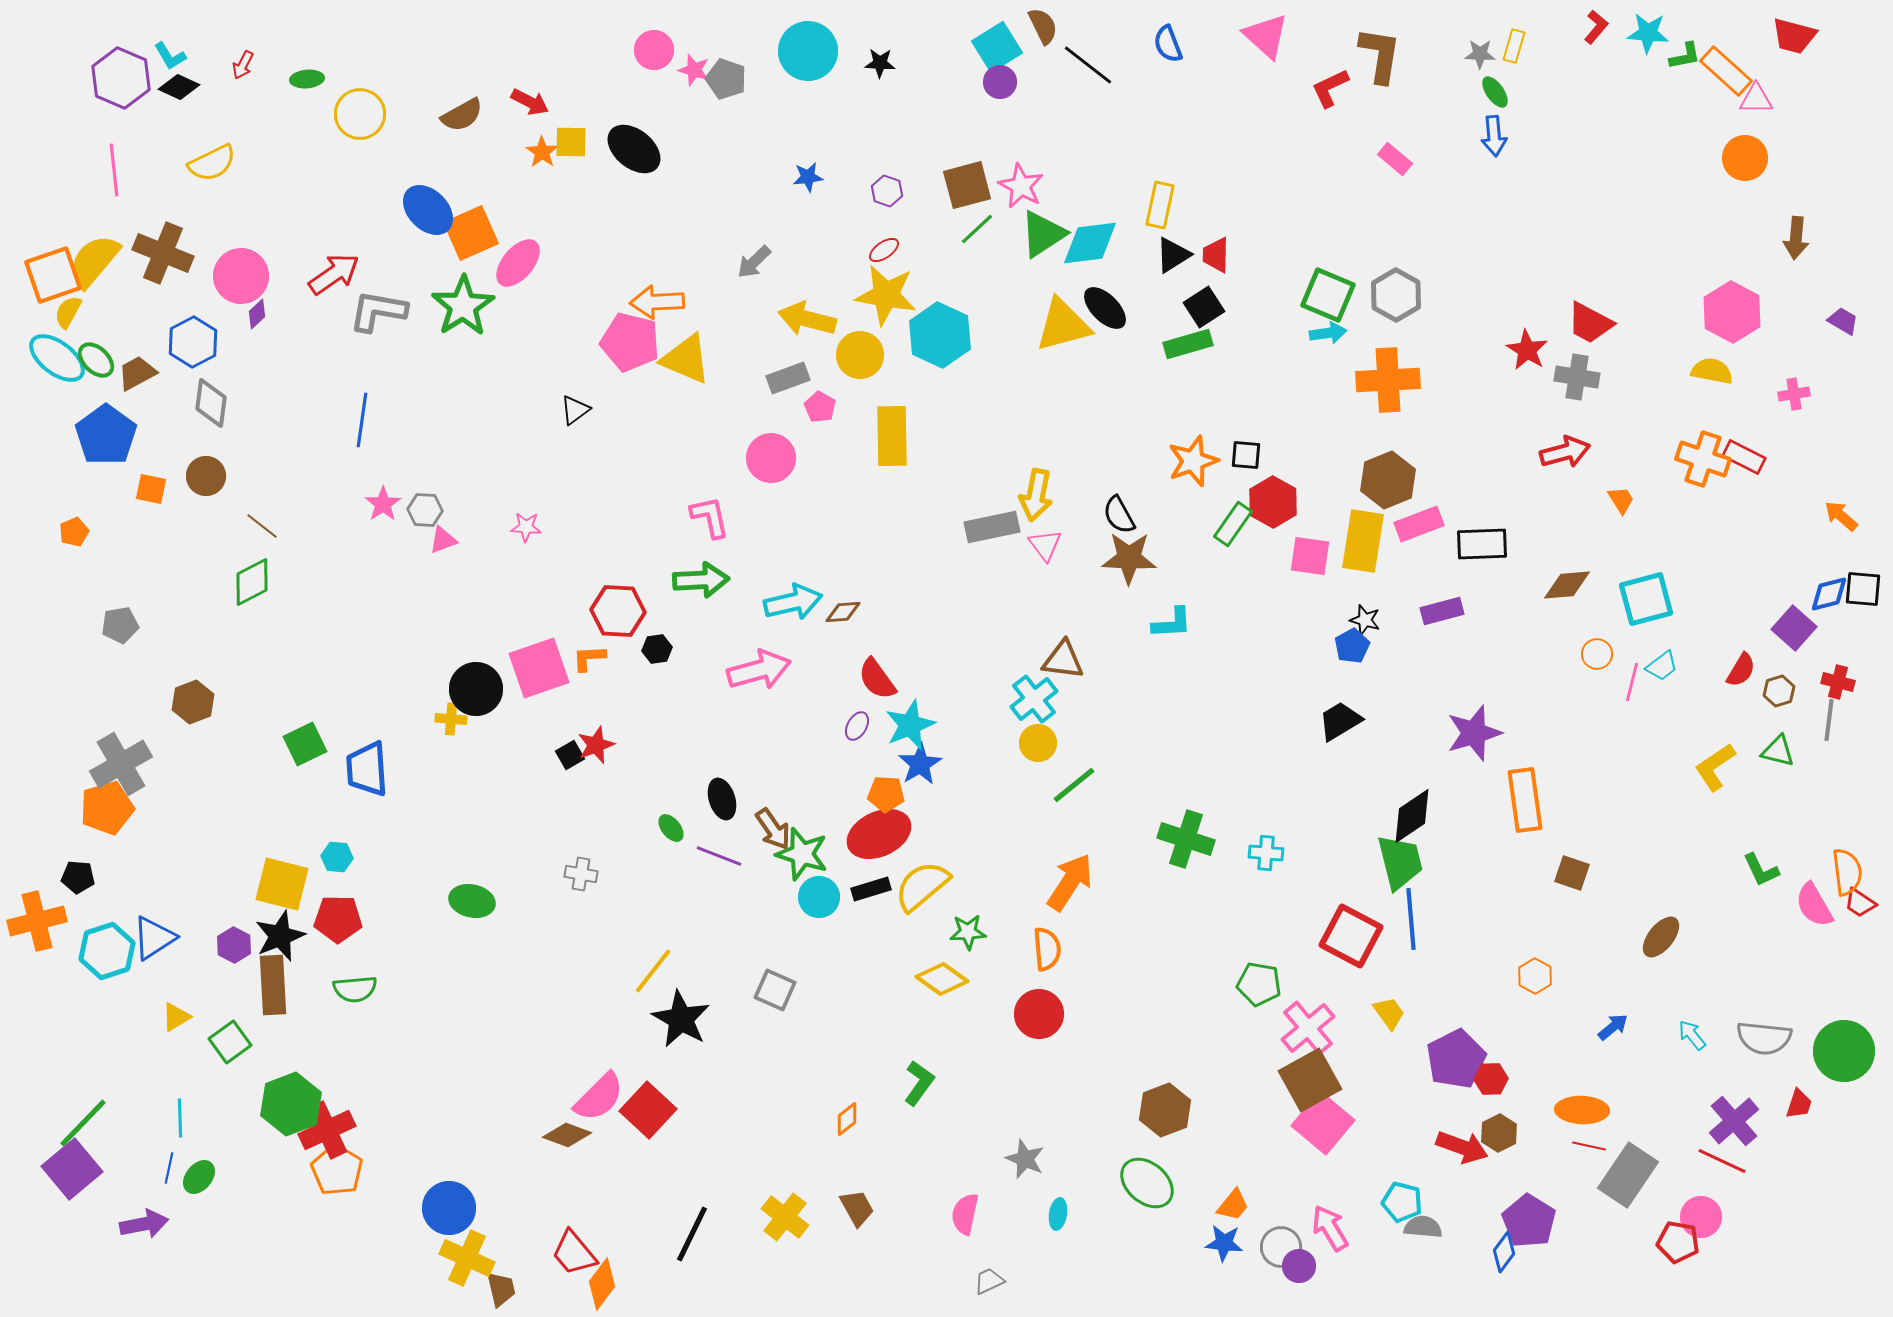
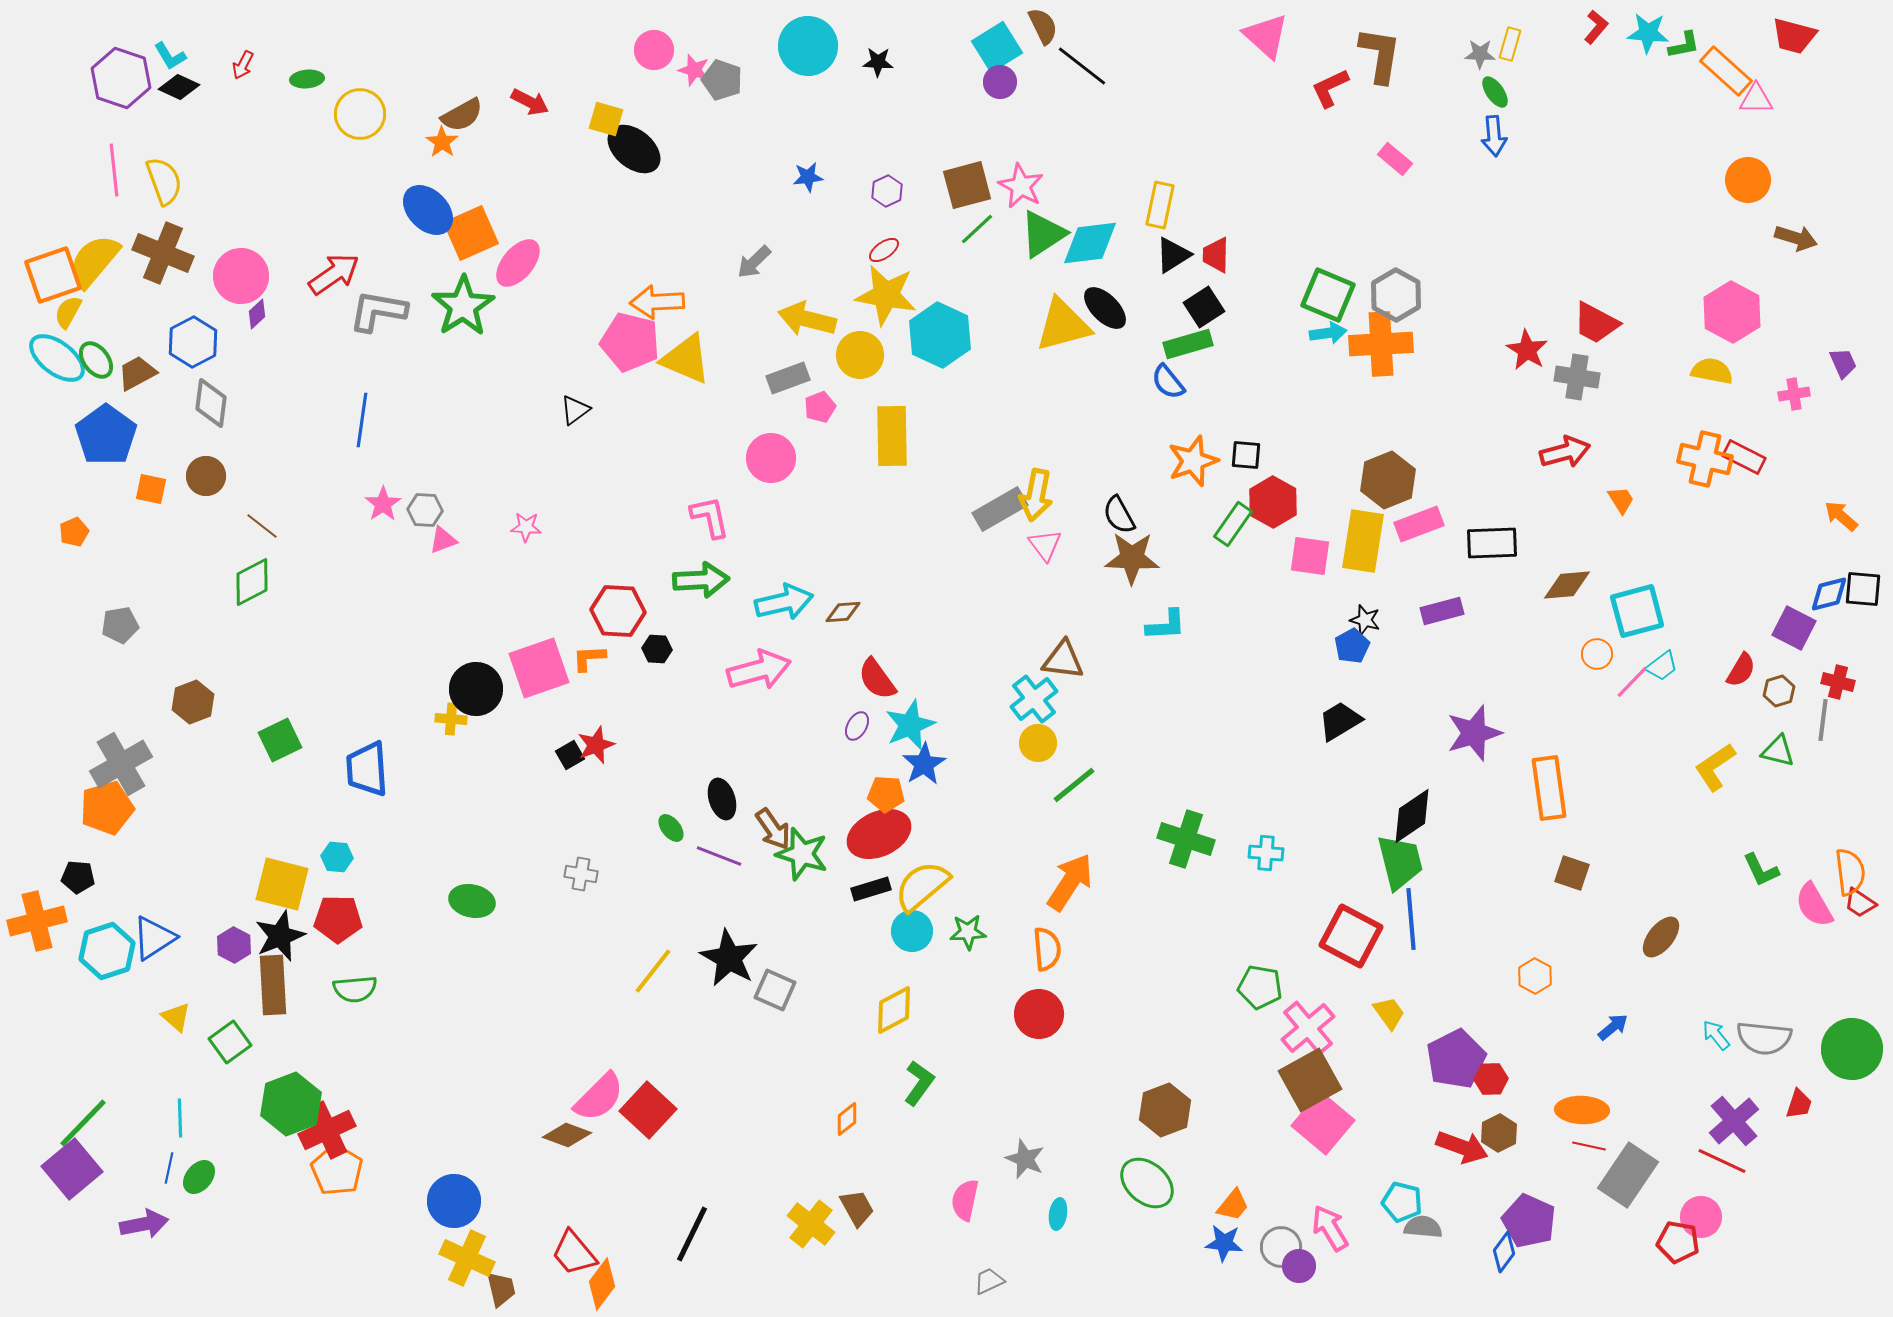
blue semicircle at (1168, 44): moved 338 px down; rotated 18 degrees counterclockwise
yellow rectangle at (1514, 46): moved 4 px left, 2 px up
cyan circle at (808, 51): moved 5 px up
green L-shape at (1685, 56): moved 1 px left, 11 px up
black star at (880, 63): moved 2 px left, 1 px up
black line at (1088, 65): moved 6 px left, 1 px down
purple hexagon at (121, 78): rotated 4 degrees counterclockwise
gray pentagon at (726, 79): moved 4 px left, 1 px down
yellow square at (571, 142): moved 35 px right, 23 px up; rotated 15 degrees clockwise
orange star at (542, 152): moved 100 px left, 10 px up
orange circle at (1745, 158): moved 3 px right, 22 px down
yellow semicircle at (212, 163): moved 48 px left, 18 px down; rotated 84 degrees counterclockwise
purple hexagon at (887, 191): rotated 16 degrees clockwise
brown arrow at (1796, 238): rotated 78 degrees counterclockwise
purple trapezoid at (1843, 321): moved 42 px down; rotated 36 degrees clockwise
red trapezoid at (1590, 323): moved 6 px right
green ellipse at (96, 360): rotated 9 degrees clockwise
orange cross at (1388, 380): moved 7 px left, 36 px up
pink pentagon at (820, 407): rotated 20 degrees clockwise
orange cross at (1703, 459): moved 2 px right; rotated 6 degrees counterclockwise
gray rectangle at (992, 527): moved 8 px right, 18 px up; rotated 18 degrees counterclockwise
black rectangle at (1482, 544): moved 10 px right, 1 px up
brown star at (1129, 558): moved 3 px right
cyan square at (1646, 599): moved 9 px left, 12 px down
cyan arrow at (793, 602): moved 9 px left
cyan L-shape at (1172, 623): moved 6 px left, 2 px down
purple square at (1794, 628): rotated 15 degrees counterclockwise
black hexagon at (657, 649): rotated 12 degrees clockwise
pink line at (1632, 682): rotated 30 degrees clockwise
gray line at (1829, 720): moved 6 px left
green square at (305, 744): moved 25 px left, 4 px up
blue star at (920, 764): moved 4 px right
orange rectangle at (1525, 800): moved 24 px right, 12 px up
orange semicircle at (1847, 872): moved 3 px right
cyan circle at (819, 897): moved 93 px right, 34 px down
yellow diamond at (942, 979): moved 48 px left, 31 px down; rotated 63 degrees counterclockwise
green pentagon at (1259, 984): moved 1 px right, 3 px down
yellow triangle at (176, 1017): rotated 48 degrees counterclockwise
black star at (681, 1019): moved 48 px right, 61 px up
cyan arrow at (1692, 1035): moved 24 px right
green circle at (1844, 1051): moved 8 px right, 2 px up
blue circle at (449, 1208): moved 5 px right, 7 px up
pink semicircle at (965, 1214): moved 14 px up
yellow cross at (785, 1217): moved 26 px right, 7 px down
purple pentagon at (1529, 1221): rotated 8 degrees counterclockwise
